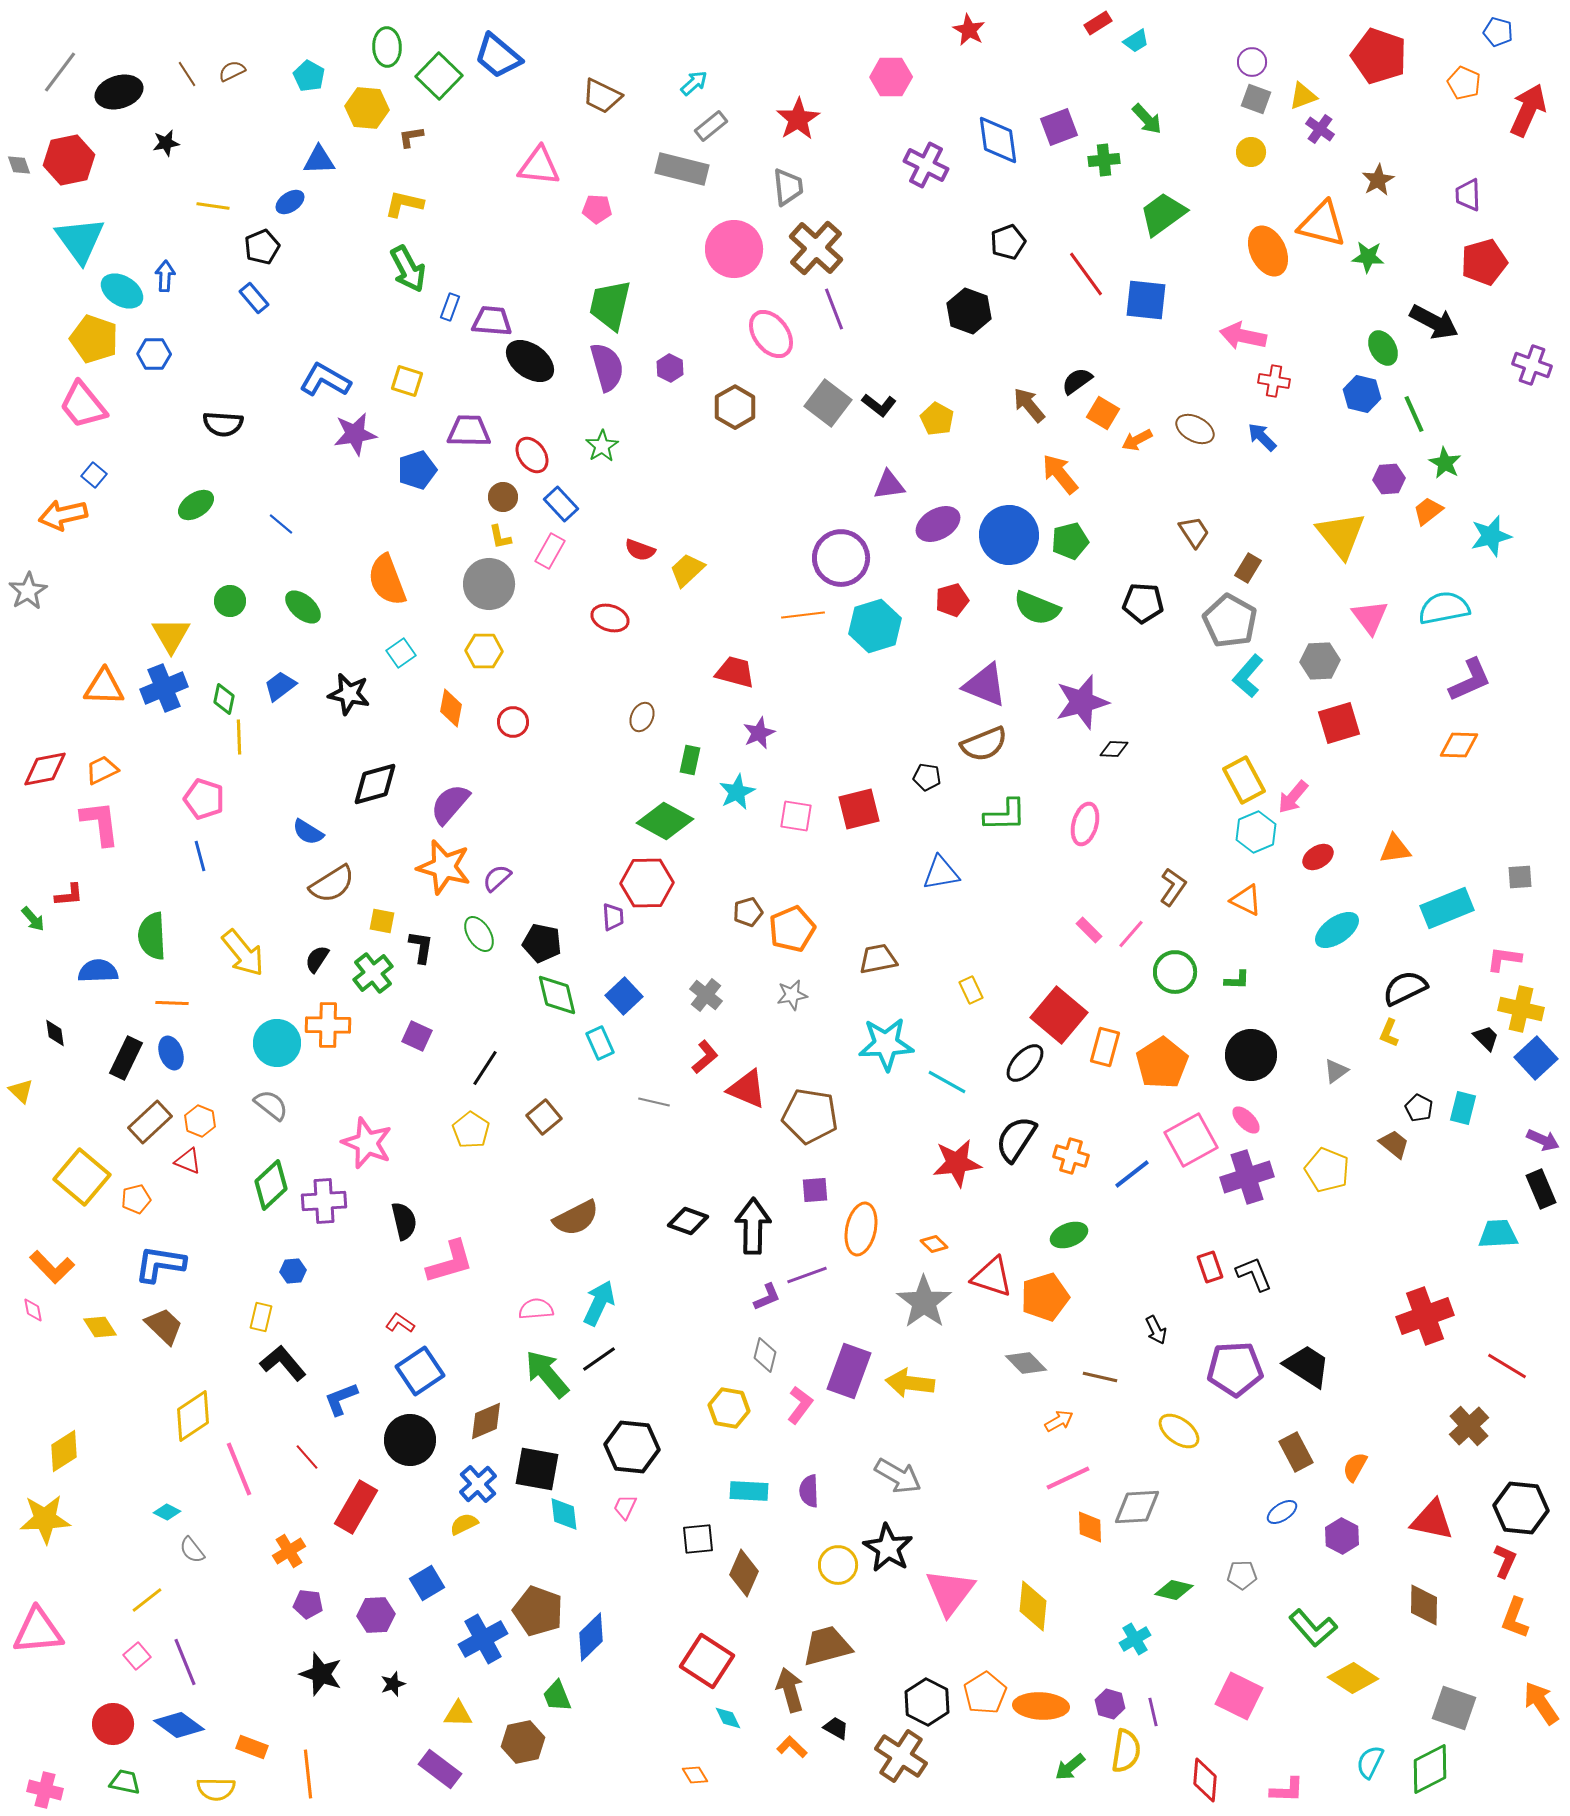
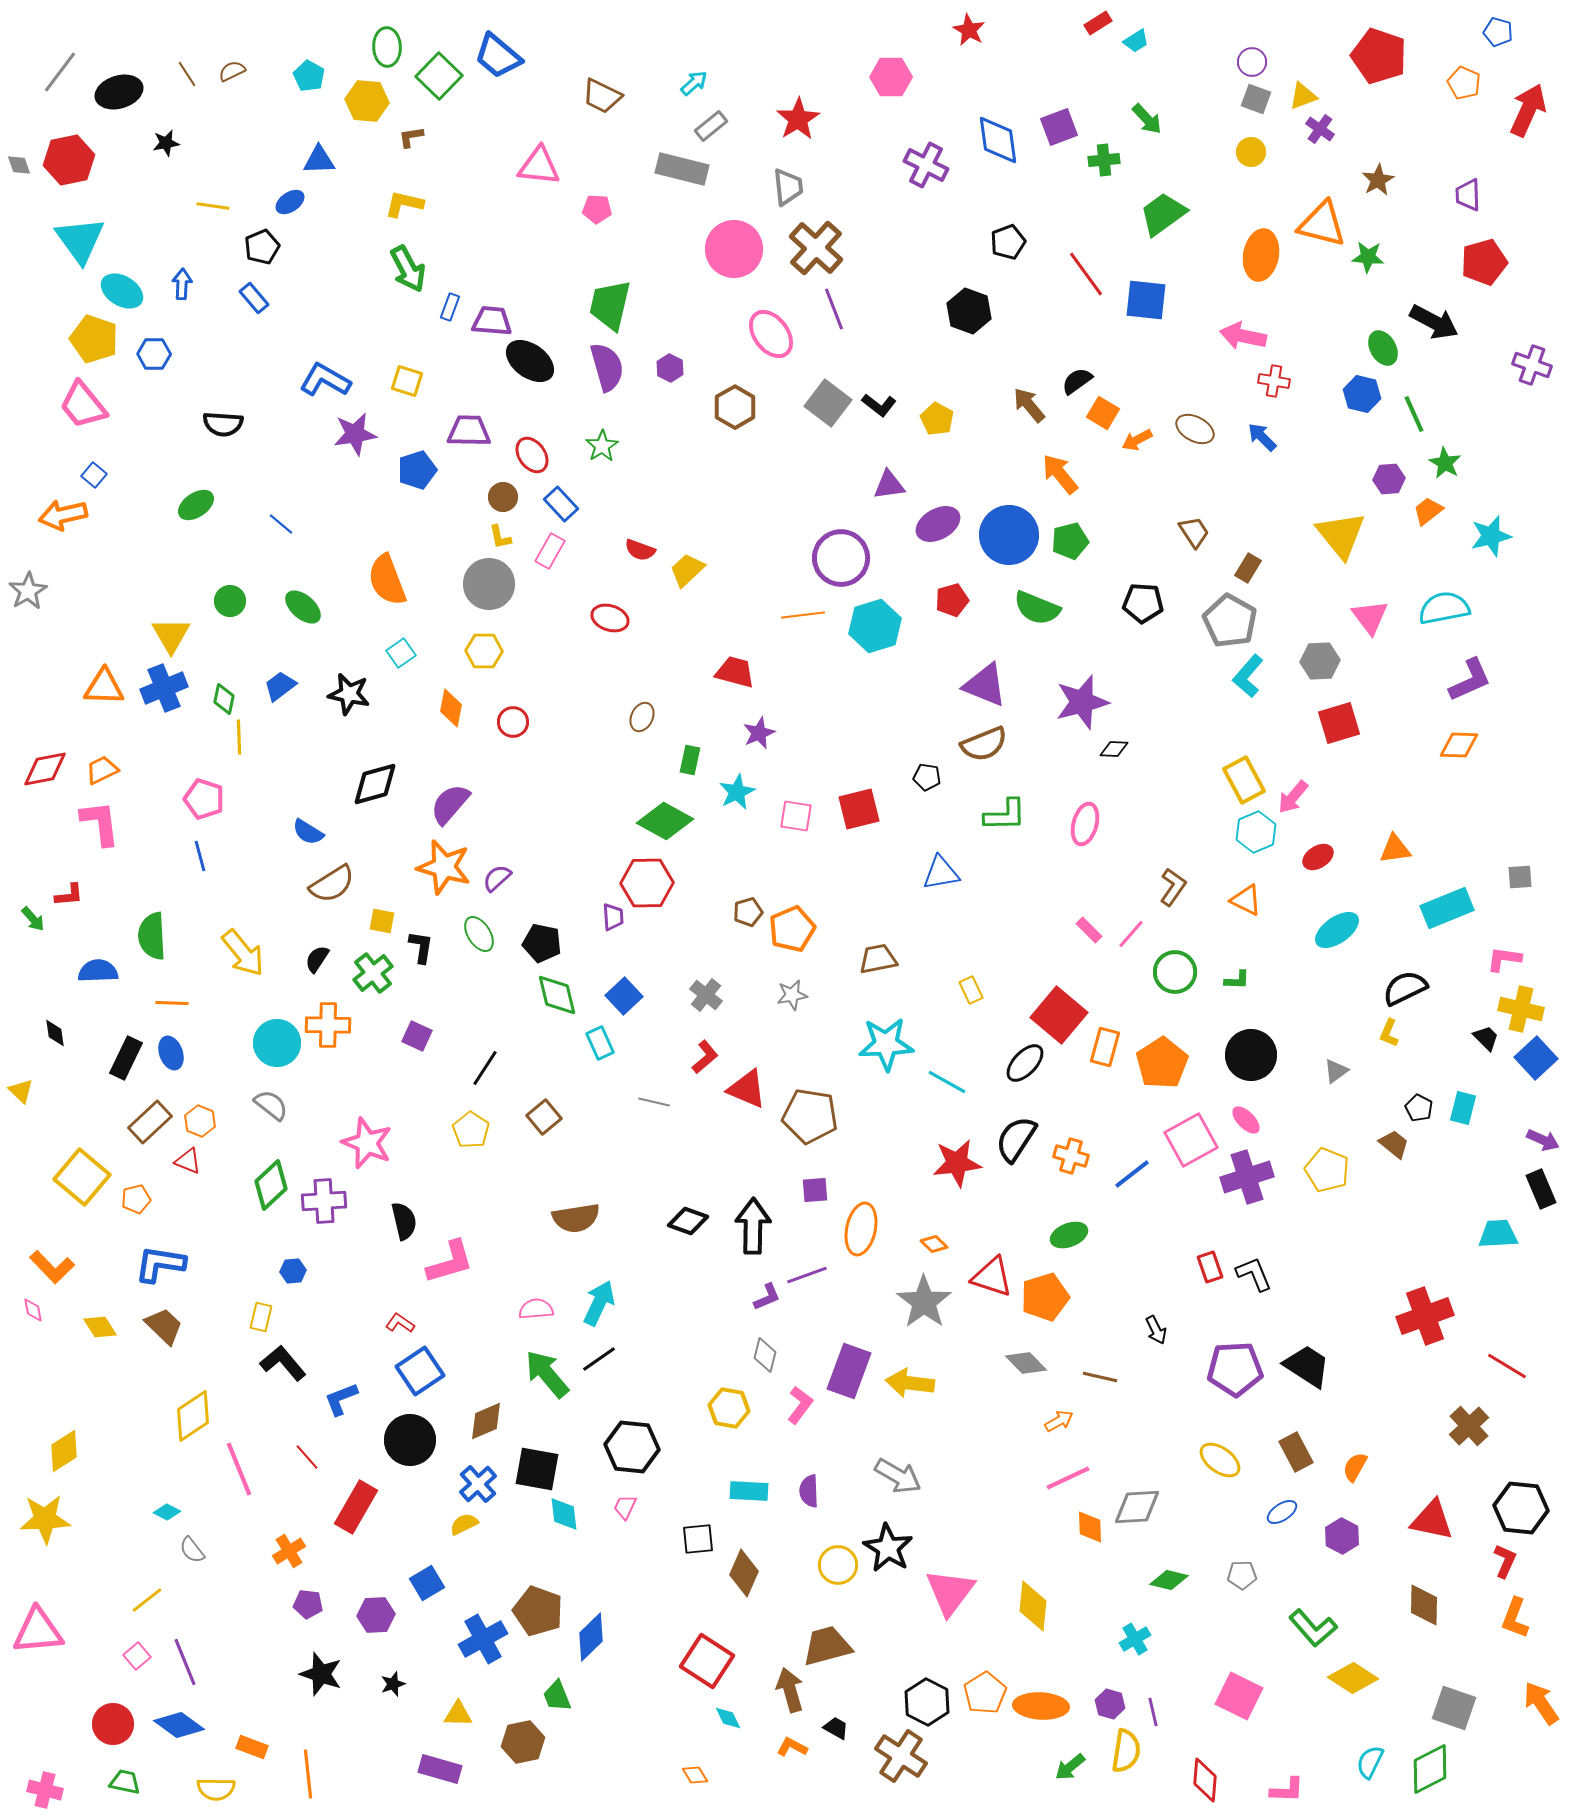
yellow hexagon at (367, 108): moved 7 px up
orange ellipse at (1268, 251): moved 7 px left, 4 px down; rotated 36 degrees clockwise
blue arrow at (165, 276): moved 17 px right, 8 px down
brown semicircle at (576, 1218): rotated 18 degrees clockwise
yellow ellipse at (1179, 1431): moved 41 px right, 29 px down
green diamond at (1174, 1590): moved 5 px left, 10 px up
orange L-shape at (792, 1747): rotated 16 degrees counterclockwise
purple rectangle at (440, 1769): rotated 21 degrees counterclockwise
